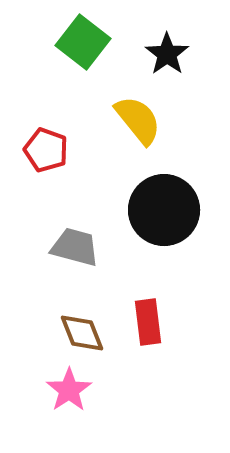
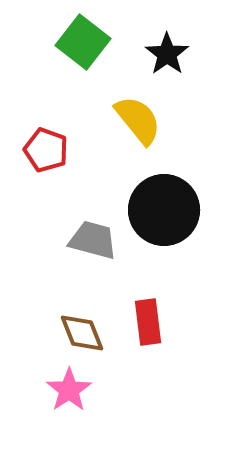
gray trapezoid: moved 18 px right, 7 px up
